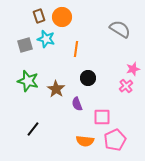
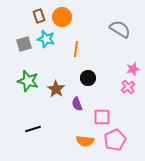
gray square: moved 1 px left, 1 px up
pink cross: moved 2 px right, 1 px down
black line: rotated 35 degrees clockwise
